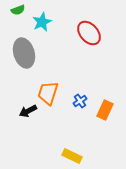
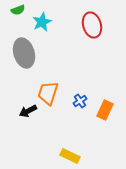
red ellipse: moved 3 px right, 8 px up; rotated 25 degrees clockwise
yellow rectangle: moved 2 px left
